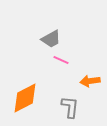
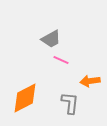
gray L-shape: moved 4 px up
